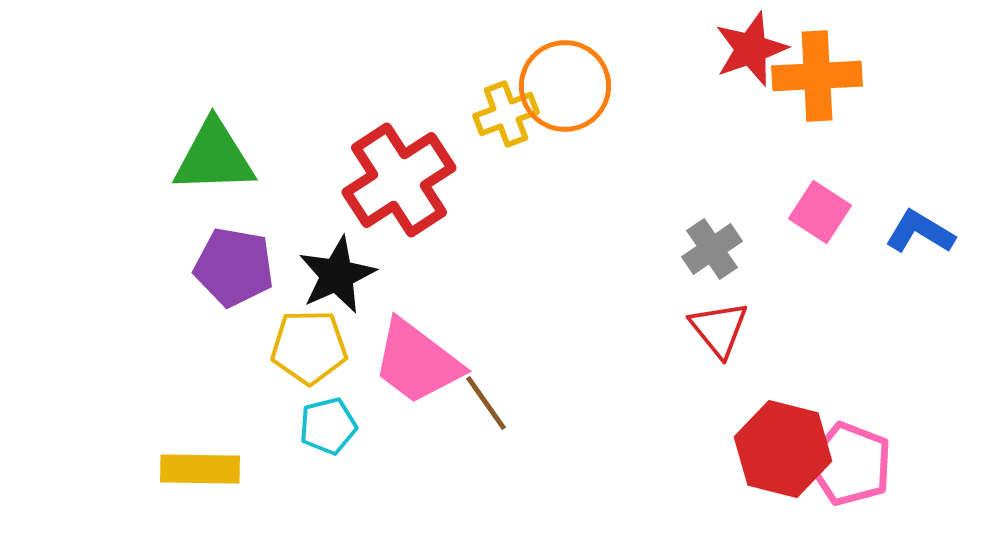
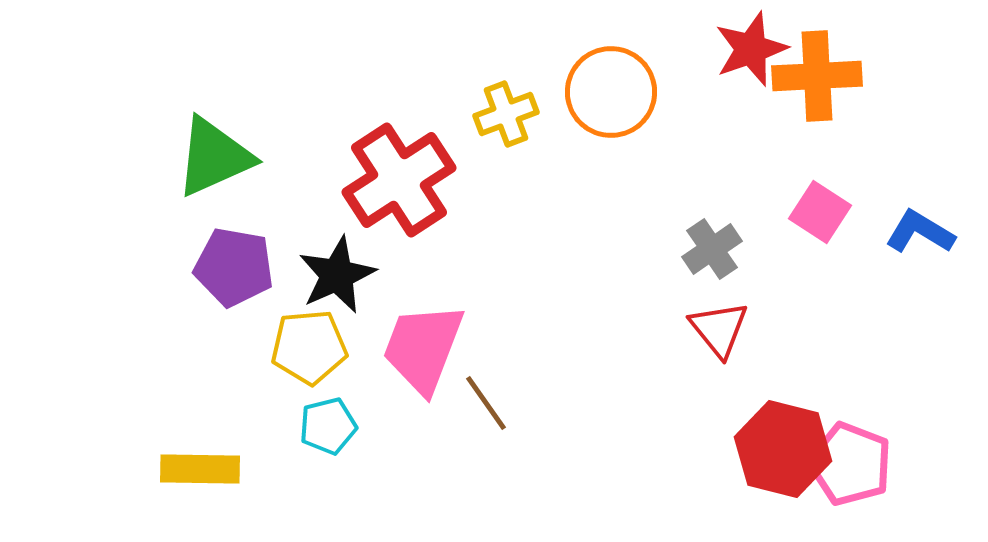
orange circle: moved 46 px right, 6 px down
green triangle: rotated 22 degrees counterclockwise
yellow pentagon: rotated 4 degrees counterclockwise
pink trapezoid: moved 6 px right, 14 px up; rotated 74 degrees clockwise
